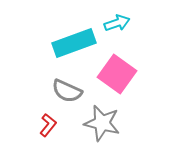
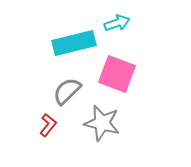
cyan rectangle: rotated 6 degrees clockwise
pink square: rotated 15 degrees counterclockwise
gray semicircle: rotated 112 degrees clockwise
